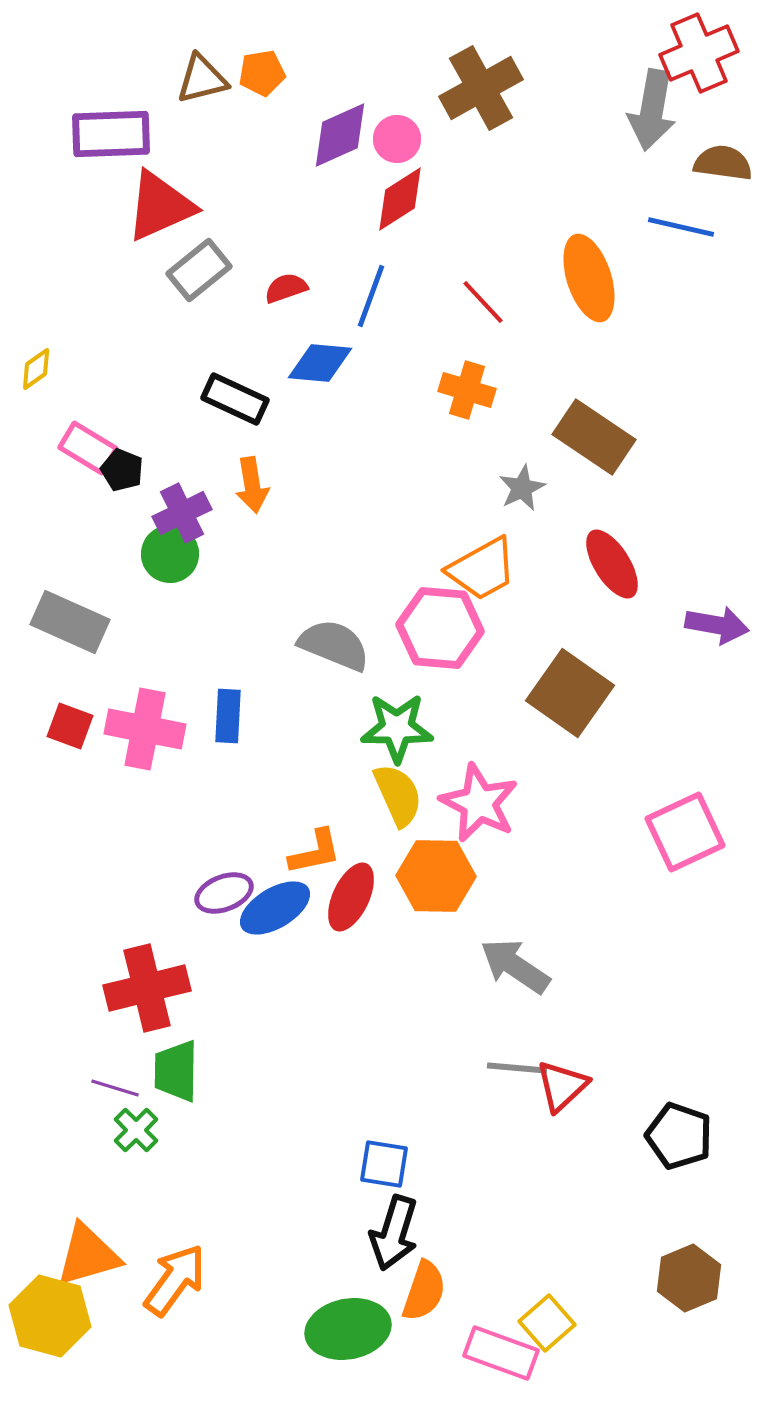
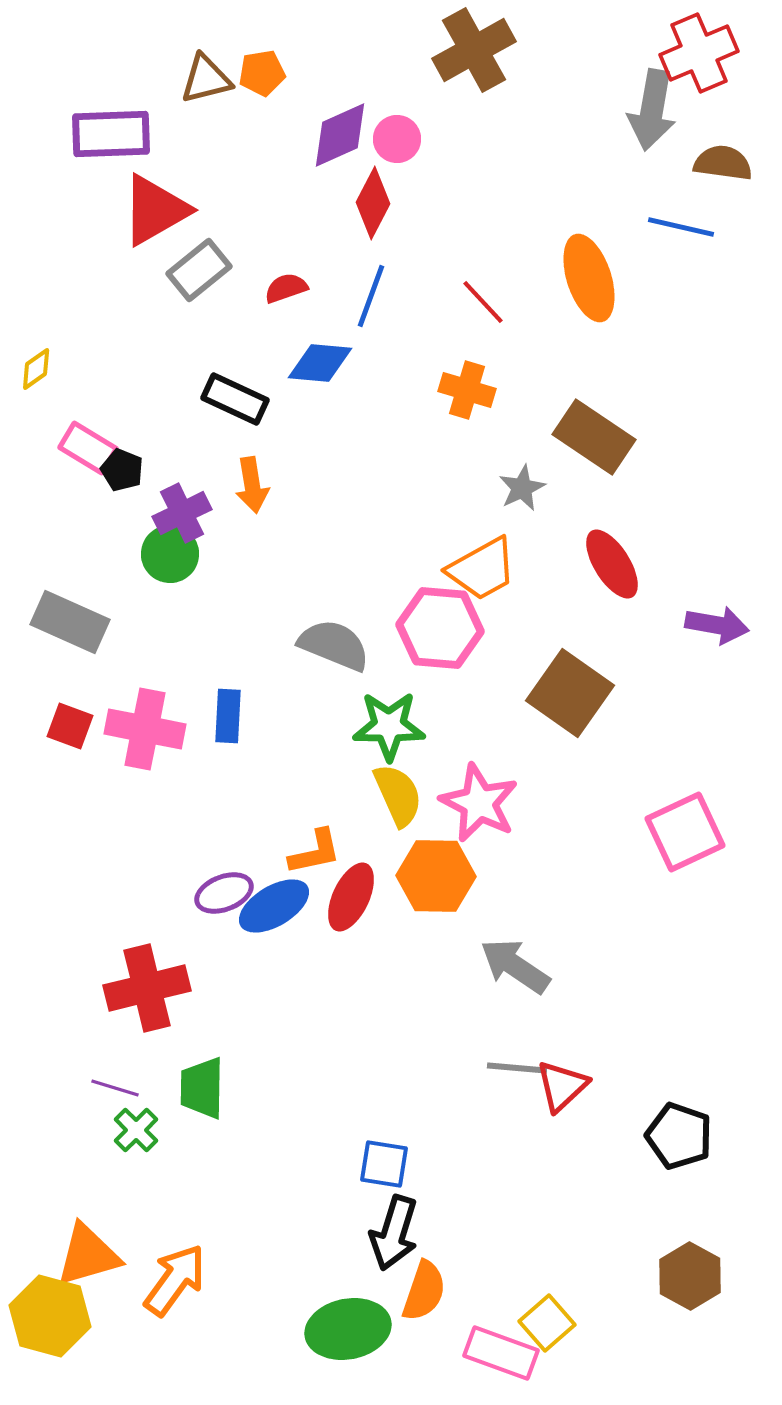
brown triangle at (202, 79): moved 4 px right
brown cross at (481, 88): moved 7 px left, 38 px up
red diamond at (400, 199): moved 27 px left, 4 px down; rotated 30 degrees counterclockwise
red triangle at (160, 206): moved 5 px left, 4 px down; rotated 6 degrees counterclockwise
green star at (397, 728): moved 8 px left, 2 px up
blue ellipse at (275, 908): moved 1 px left, 2 px up
green trapezoid at (176, 1071): moved 26 px right, 17 px down
brown hexagon at (689, 1278): moved 1 px right, 2 px up; rotated 8 degrees counterclockwise
